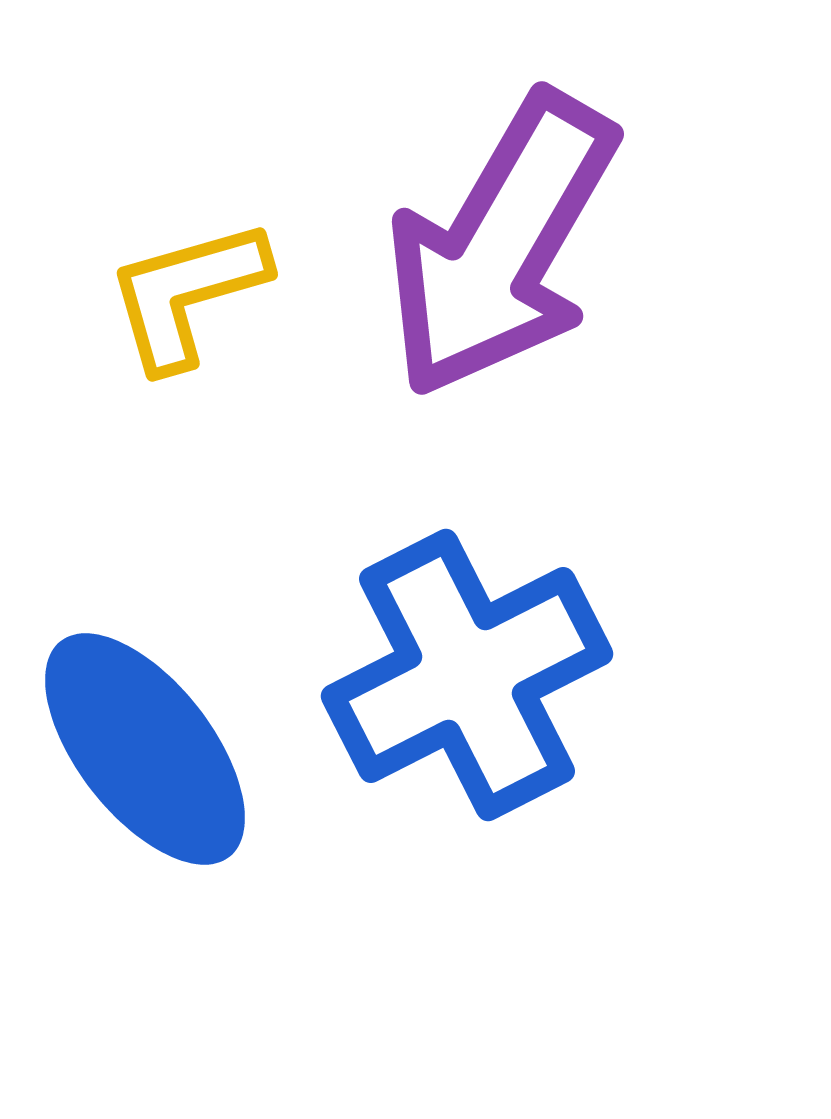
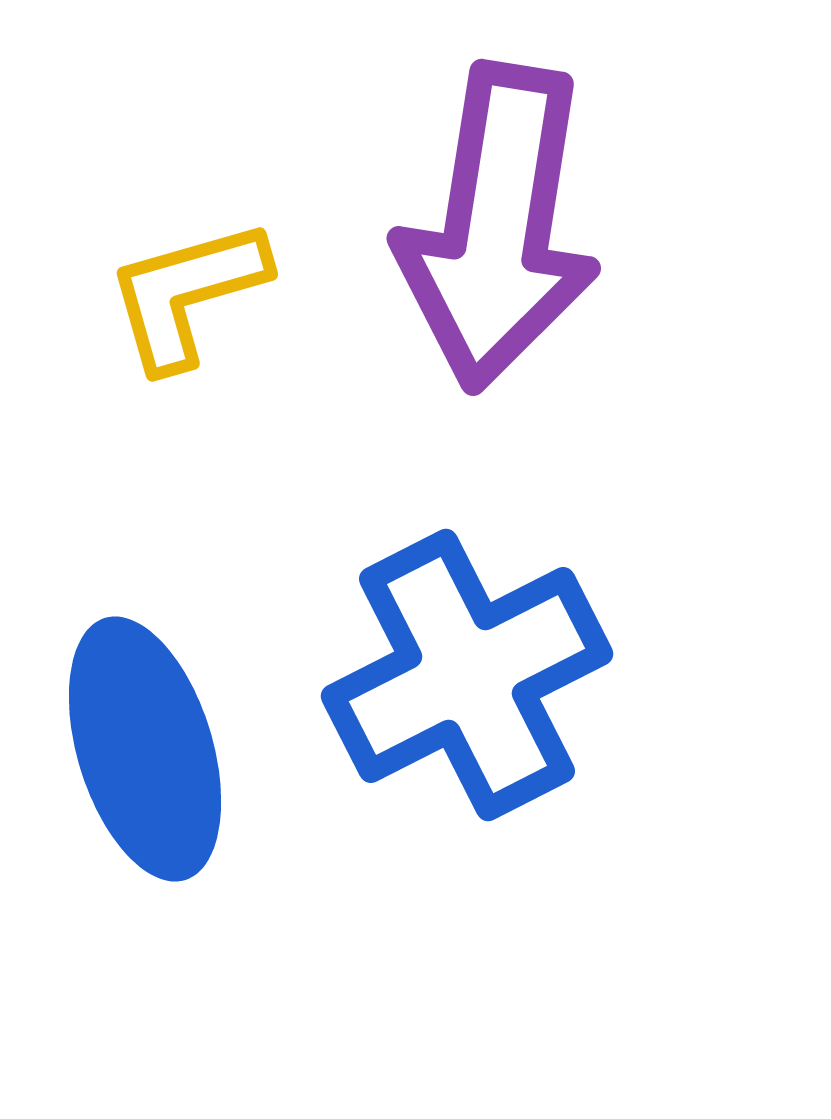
purple arrow: moved 3 px left, 18 px up; rotated 21 degrees counterclockwise
blue ellipse: rotated 21 degrees clockwise
